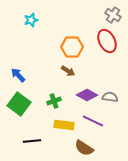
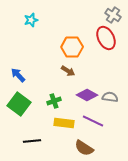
red ellipse: moved 1 px left, 3 px up
yellow rectangle: moved 2 px up
